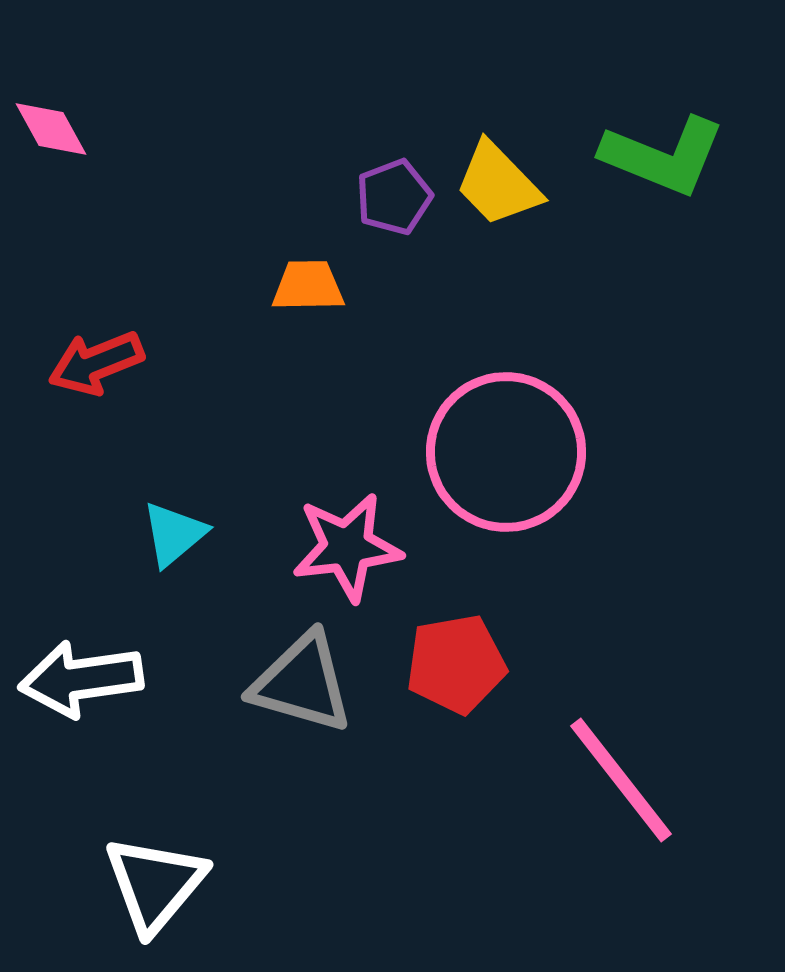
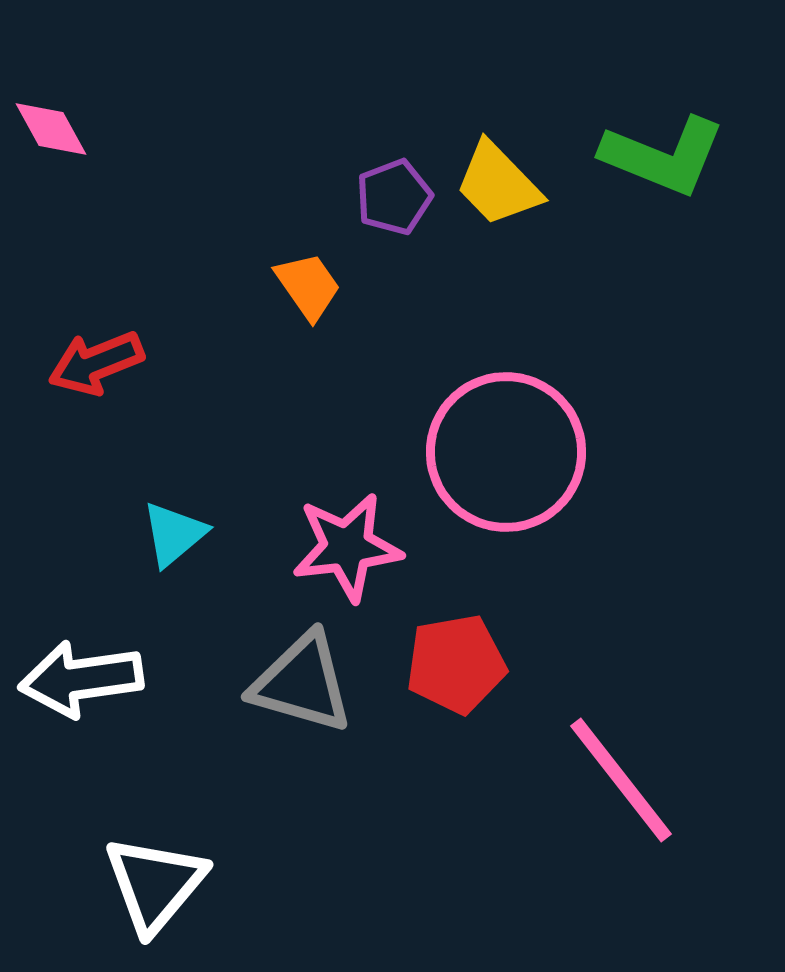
orange trapezoid: rotated 56 degrees clockwise
